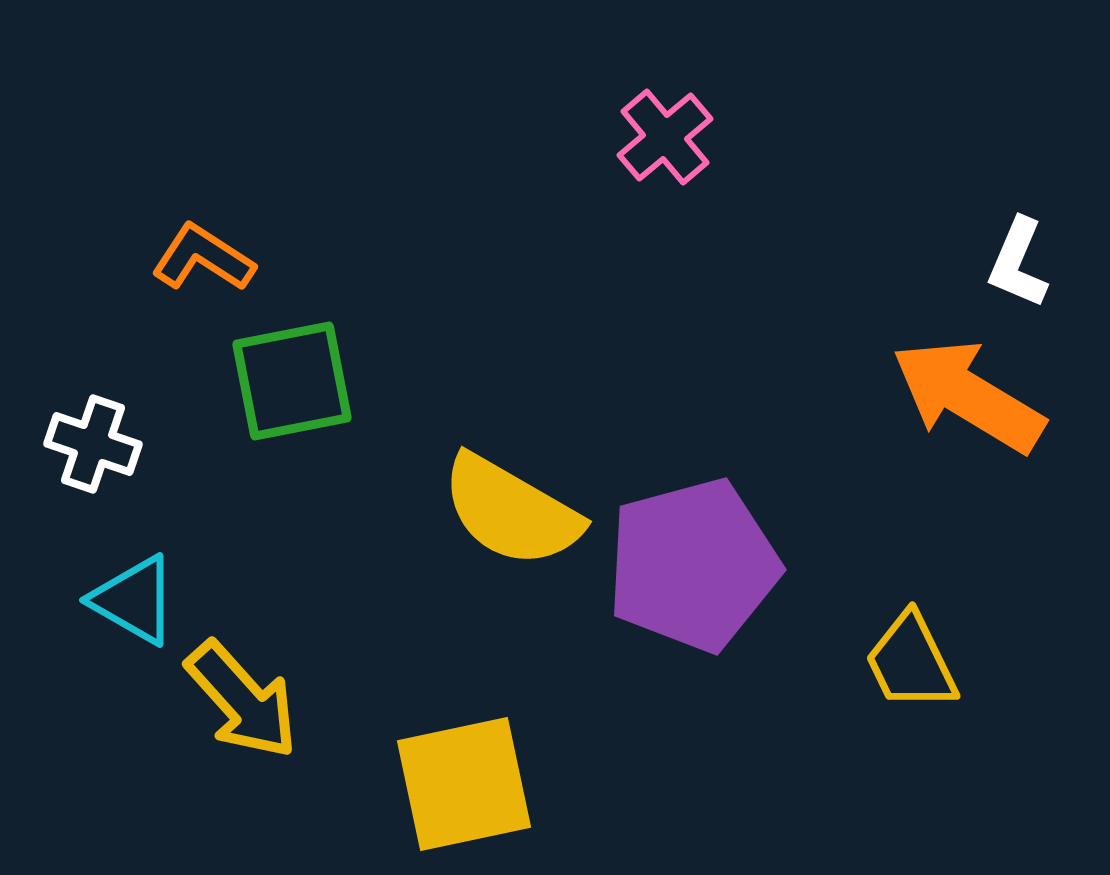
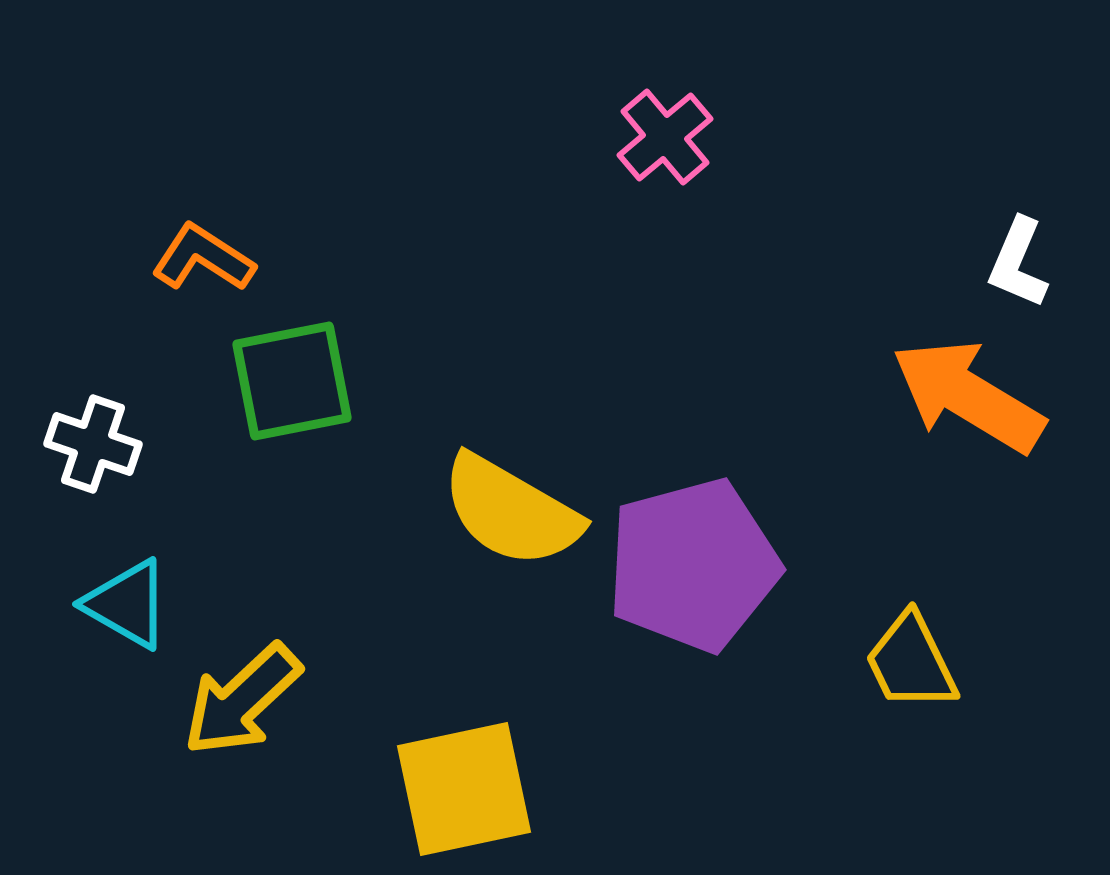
cyan triangle: moved 7 px left, 4 px down
yellow arrow: rotated 89 degrees clockwise
yellow square: moved 5 px down
